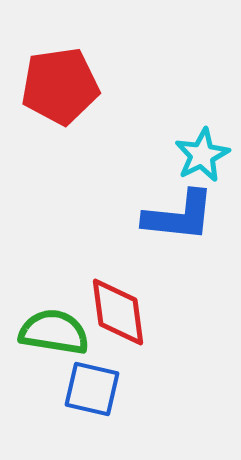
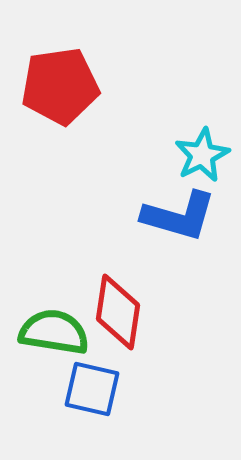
blue L-shape: rotated 10 degrees clockwise
red diamond: rotated 16 degrees clockwise
